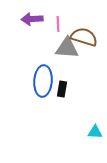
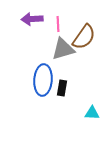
brown semicircle: rotated 108 degrees clockwise
gray triangle: moved 4 px left, 1 px down; rotated 20 degrees counterclockwise
blue ellipse: moved 1 px up
black rectangle: moved 1 px up
cyan triangle: moved 3 px left, 19 px up
